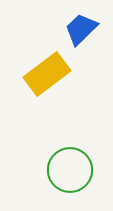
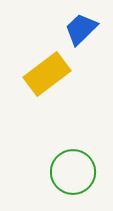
green circle: moved 3 px right, 2 px down
